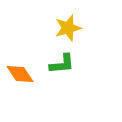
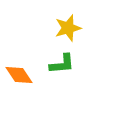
orange diamond: moved 1 px left, 1 px down
